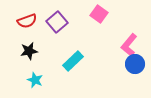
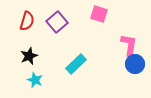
pink square: rotated 18 degrees counterclockwise
red semicircle: rotated 54 degrees counterclockwise
pink L-shape: rotated 150 degrees clockwise
black star: moved 5 px down; rotated 12 degrees counterclockwise
cyan rectangle: moved 3 px right, 3 px down
